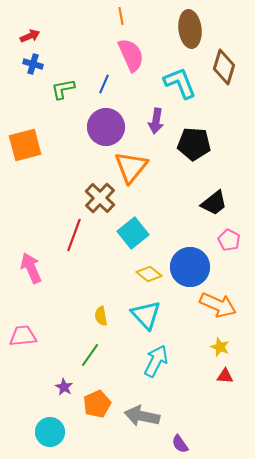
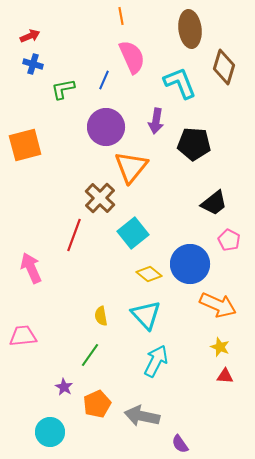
pink semicircle: moved 1 px right, 2 px down
blue line: moved 4 px up
blue circle: moved 3 px up
